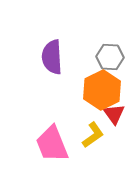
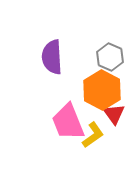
gray hexagon: rotated 20 degrees clockwise
orange hexagon: rotated 6 degrees counterclockwise
pink trapezoid: moved 16 px right, 22 px up
